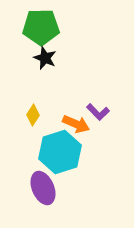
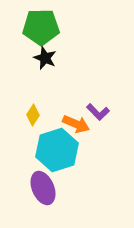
cyan hexagon: moved 3 px left, 2 px up
